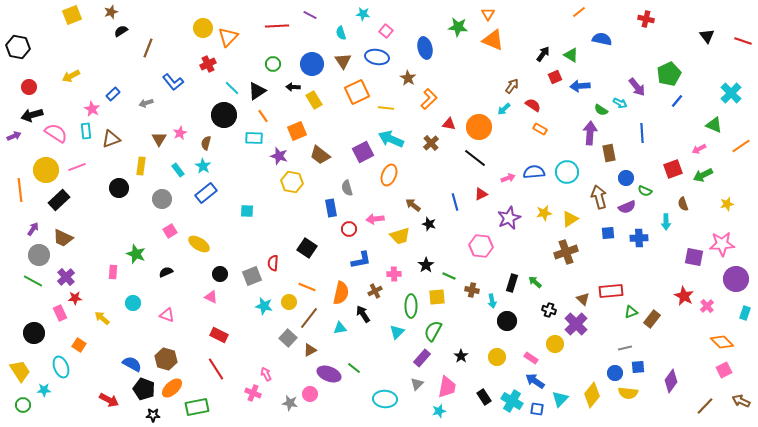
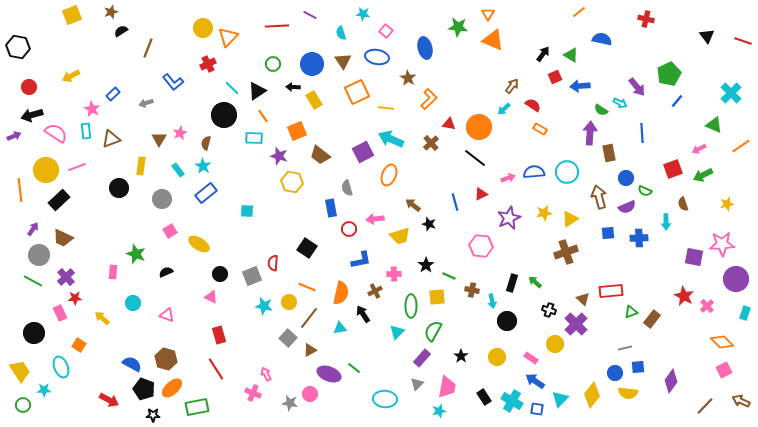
red rectangle at (219, 335): rotated 48 degrees clockwise
